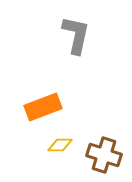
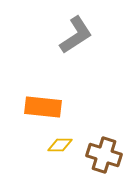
gray L-shape: rotated 45 degrees clockwise
orange rectangle: rotated 27 degrees clockwise
